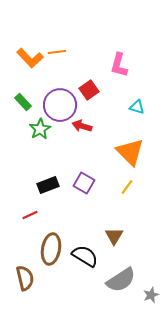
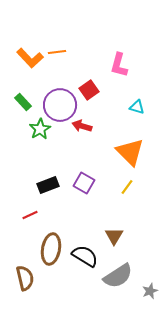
gray semicircle: moved 3 px left, 4 px up
gray star: moved 1 px left, 4 px up
